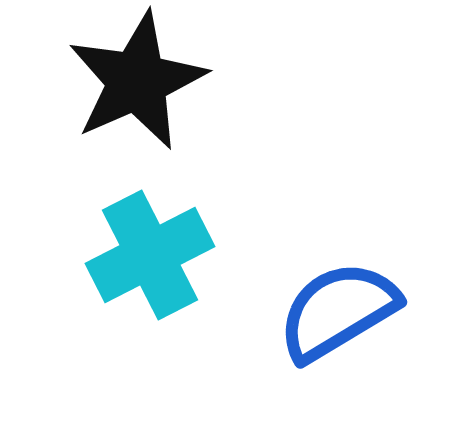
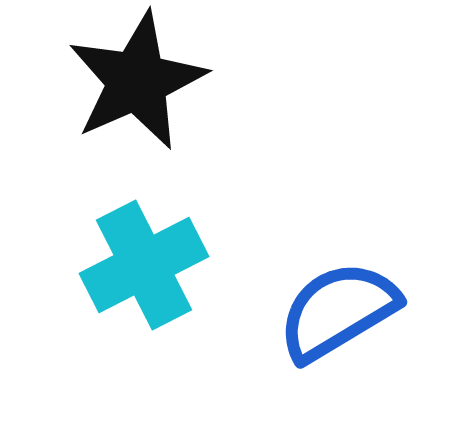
cyan cross: moved 6 px left, 10 px down
